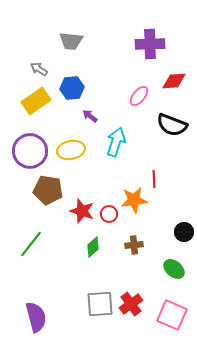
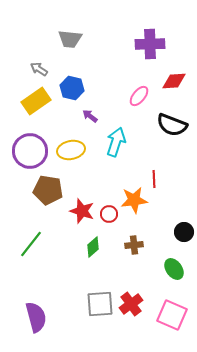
gray trapezoid: moved 1 px left, 2 px up
blue hexagon: rotated 20 degrees clockwise
green ellipse: rotated 15 degrees clockwise
